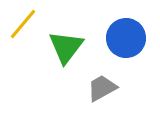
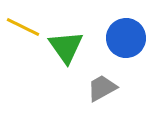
yellow line: moved 3 px down; rotated 76 degrees clockwise
green triangle: rotated 12 degrees counterclockwise
